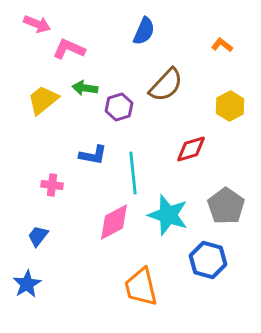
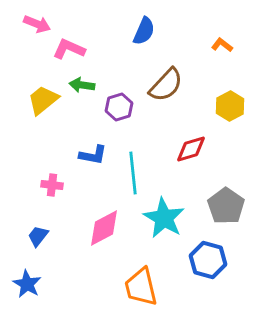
green arrow: moved 3 px left, 3 px up
cyan star: moved 4 px left, 3 px down; rotated 12 degrees clockwise
pink diamond: moved 10 px left, 6 px down
blue star: rotated 12 degrees counterclockwise
